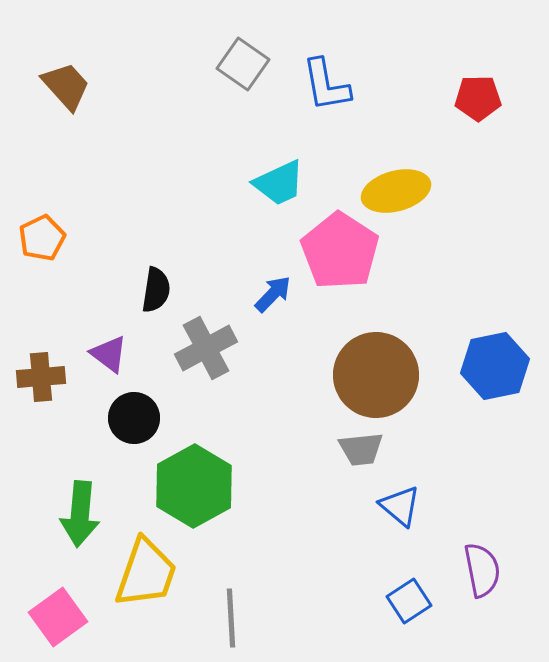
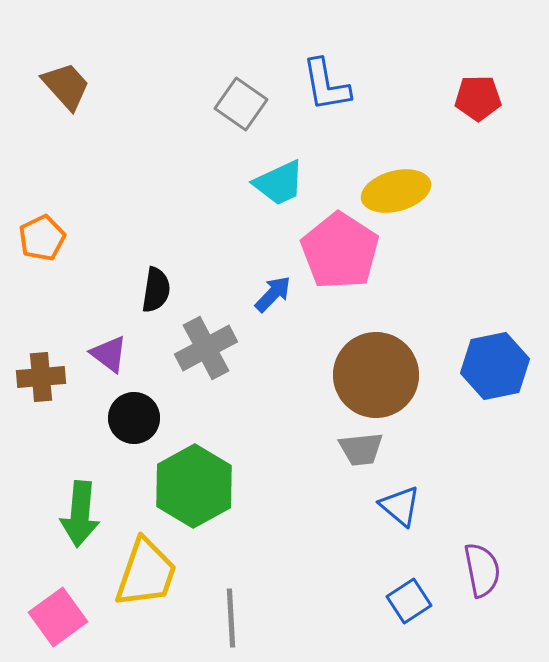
gray square: moved 2 px left, 40 px down
